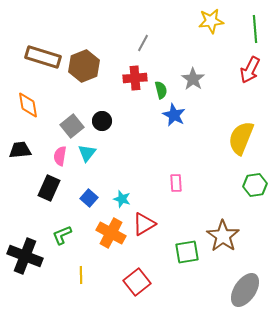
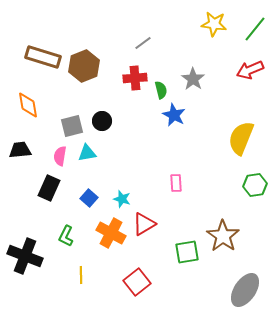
yellow star: moved 3 px right, 3 px down; rotated 15 degrees clockwise
green line: rotated 44 degrees clockwise
gray line: rotated 24 degrees clockwise
red arrow: rotated 40 degrees clockwise
gray square: rotated 25 degrees clockwise
cyan triangle: rotated 42 degrees clockwise
green L-shape: moved 4 px right, 1 px down; rotated 40 degrees counterclockwise
